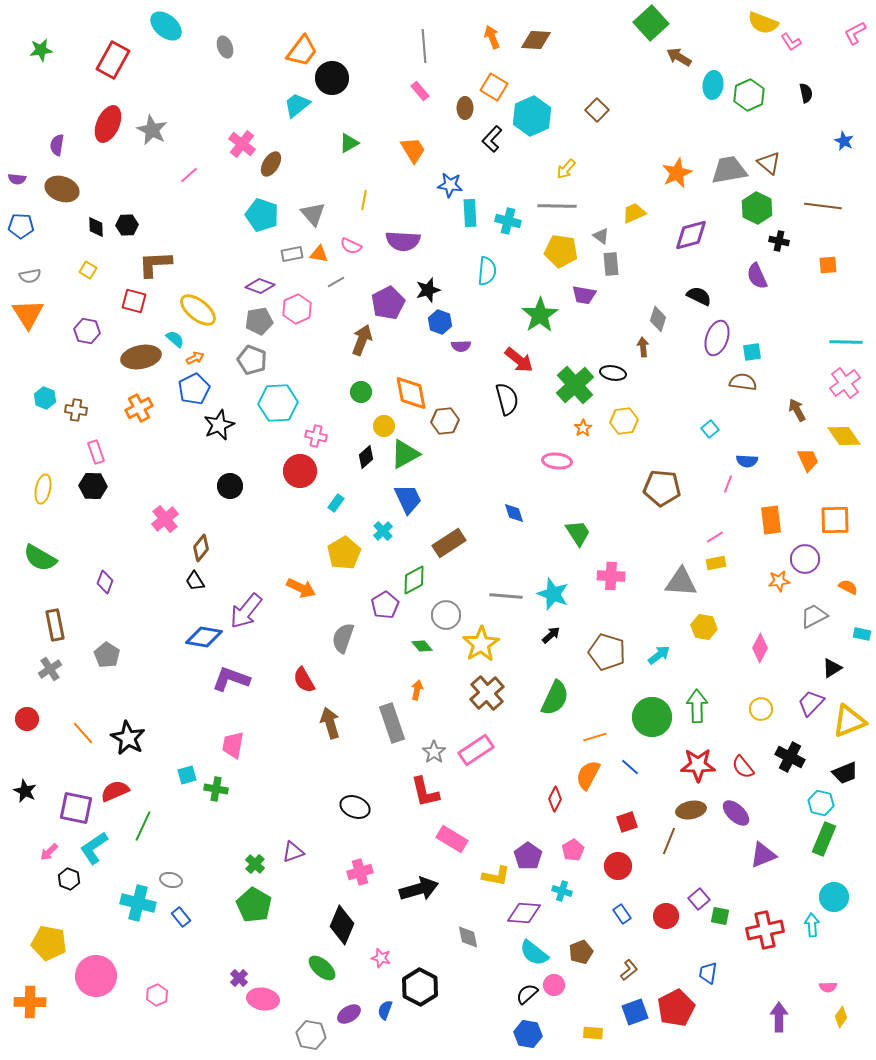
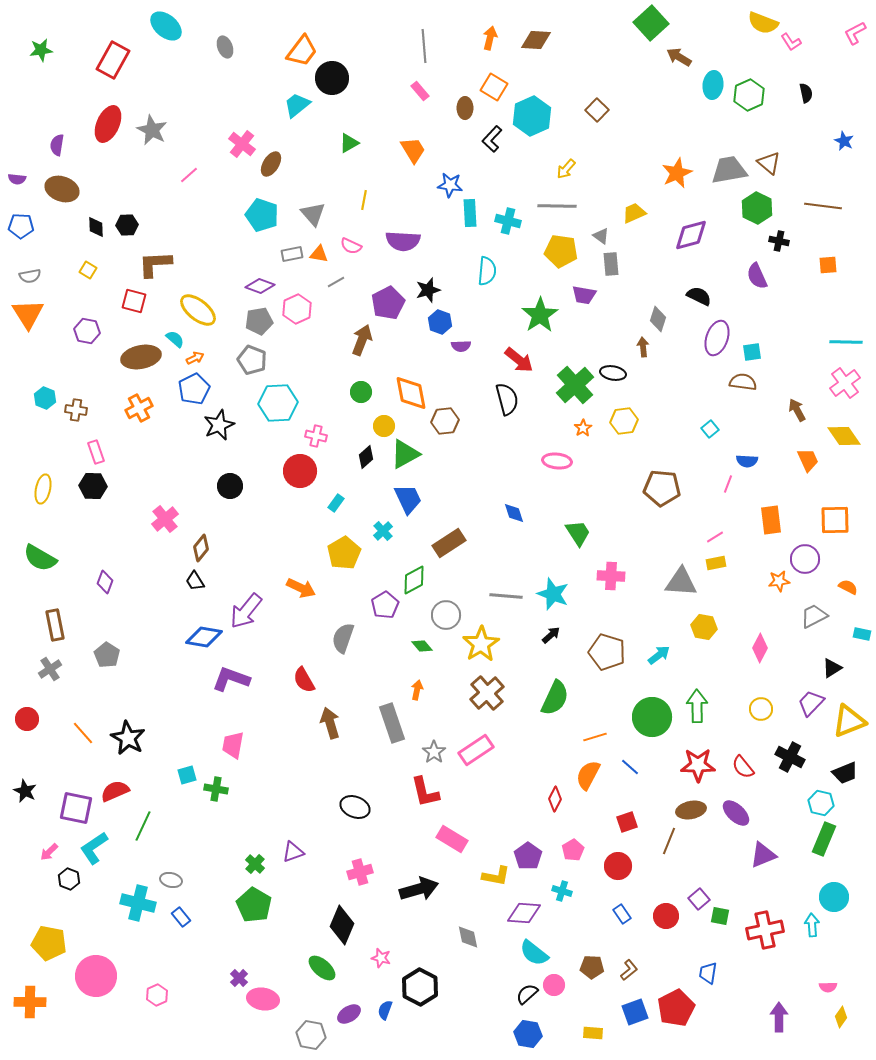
orange arrow at (492, 37): moved 2 px left, 1 px down; rotated 35 degrees clockwise
brown pentagon at (581, 952): moved 11 px right, 15 px down; rotated 25 degrees clockwise
